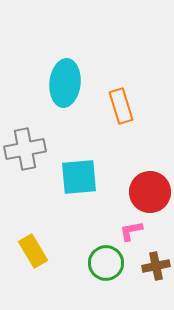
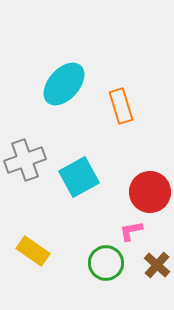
cyan ellipse: moved 1 px left, 1 px down; rotated 36 degrees clockwise
gray cross: moved 11 px down; rotated 9 degrees counterclockwise
cyan square: rotated 24 degrees counterclockwise
yellow rectangle: rotated 24 degrees counterclockwise
brown cross: moved 1 px right, 1 px up; rotated 36 degrees counterclockwise
